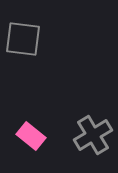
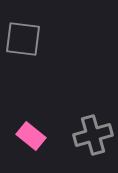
gray cross: rotated 15 degrees clockwise
